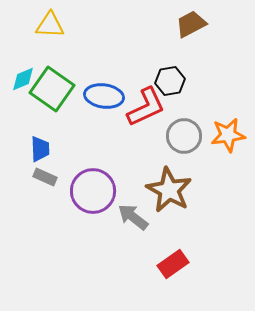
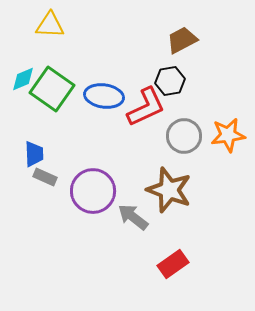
brown trapezoid: moved 9 px left, 16 px down
blue trapezoid: moved 6 px left, 5 px down
brown star: rotated 9 degrees counterclockwise
